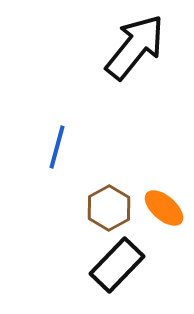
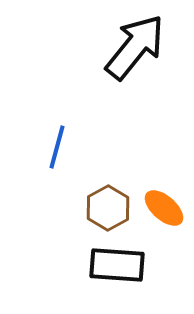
brown hexagon: moved 1 px left
black rectangle: rotated 50 degrees clockwise
